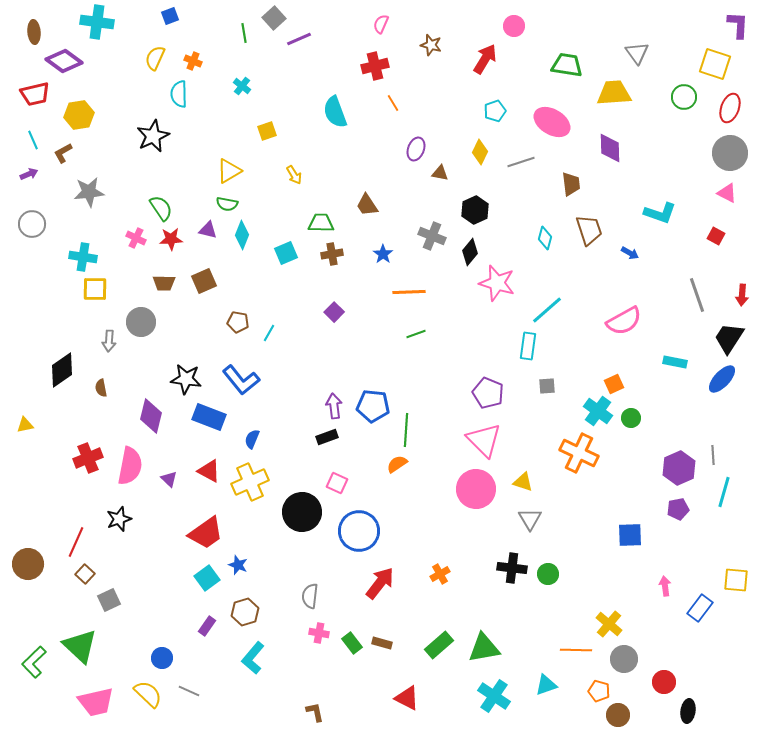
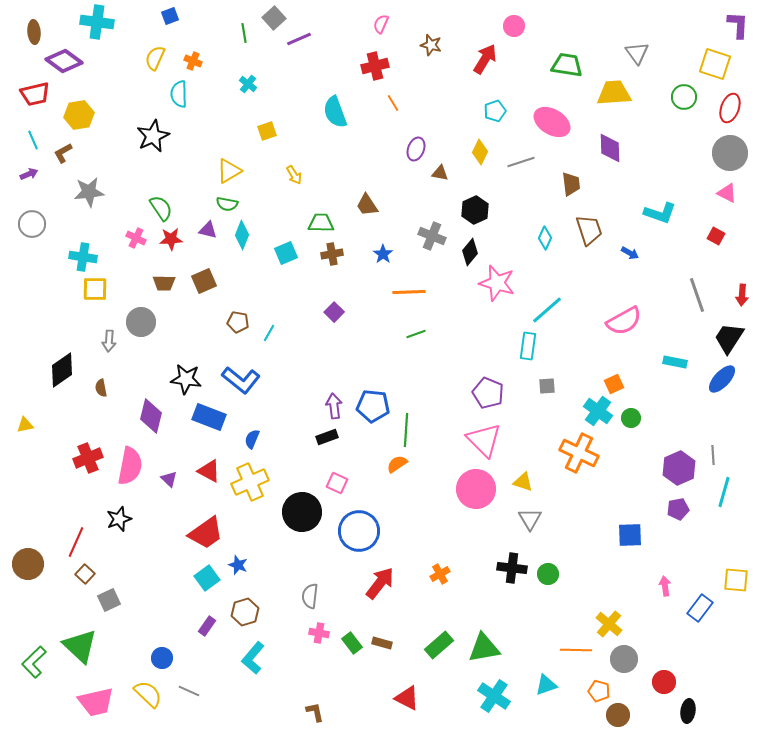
cyan cross at (242, 86): moved 6 px right, 2 px up
cyan diamond at (545, 238): rotated 10 degrees clockwise
blue L-shape at (241, 380): rotated 12 degrees counterclockwise
